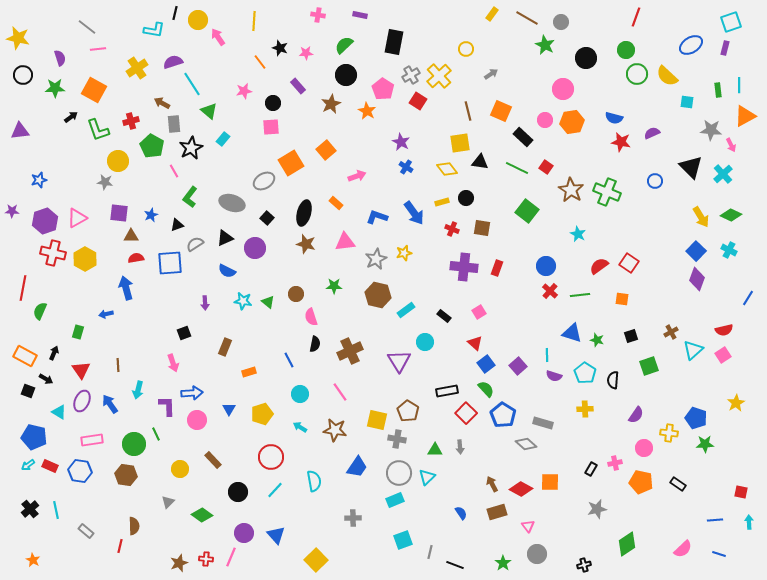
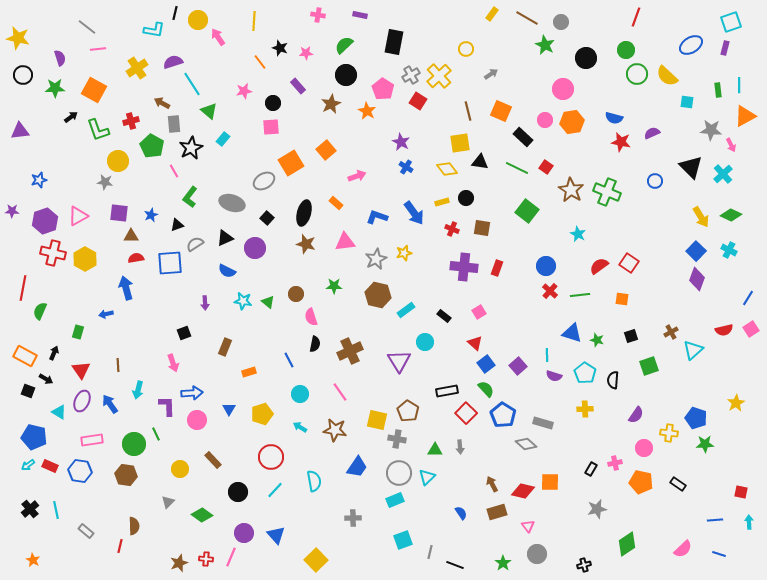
pink triangle at (77, 218): moved 1 px right, 2 px up
pink square at (723, 355): moved 28 px right, 26 px up
red diamond at (521, 489): moved 2 px right, 2 px down; rotated 15 degrees counterclockwise
